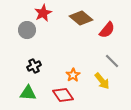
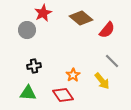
black cross: rotated 16 degrees clockwise
